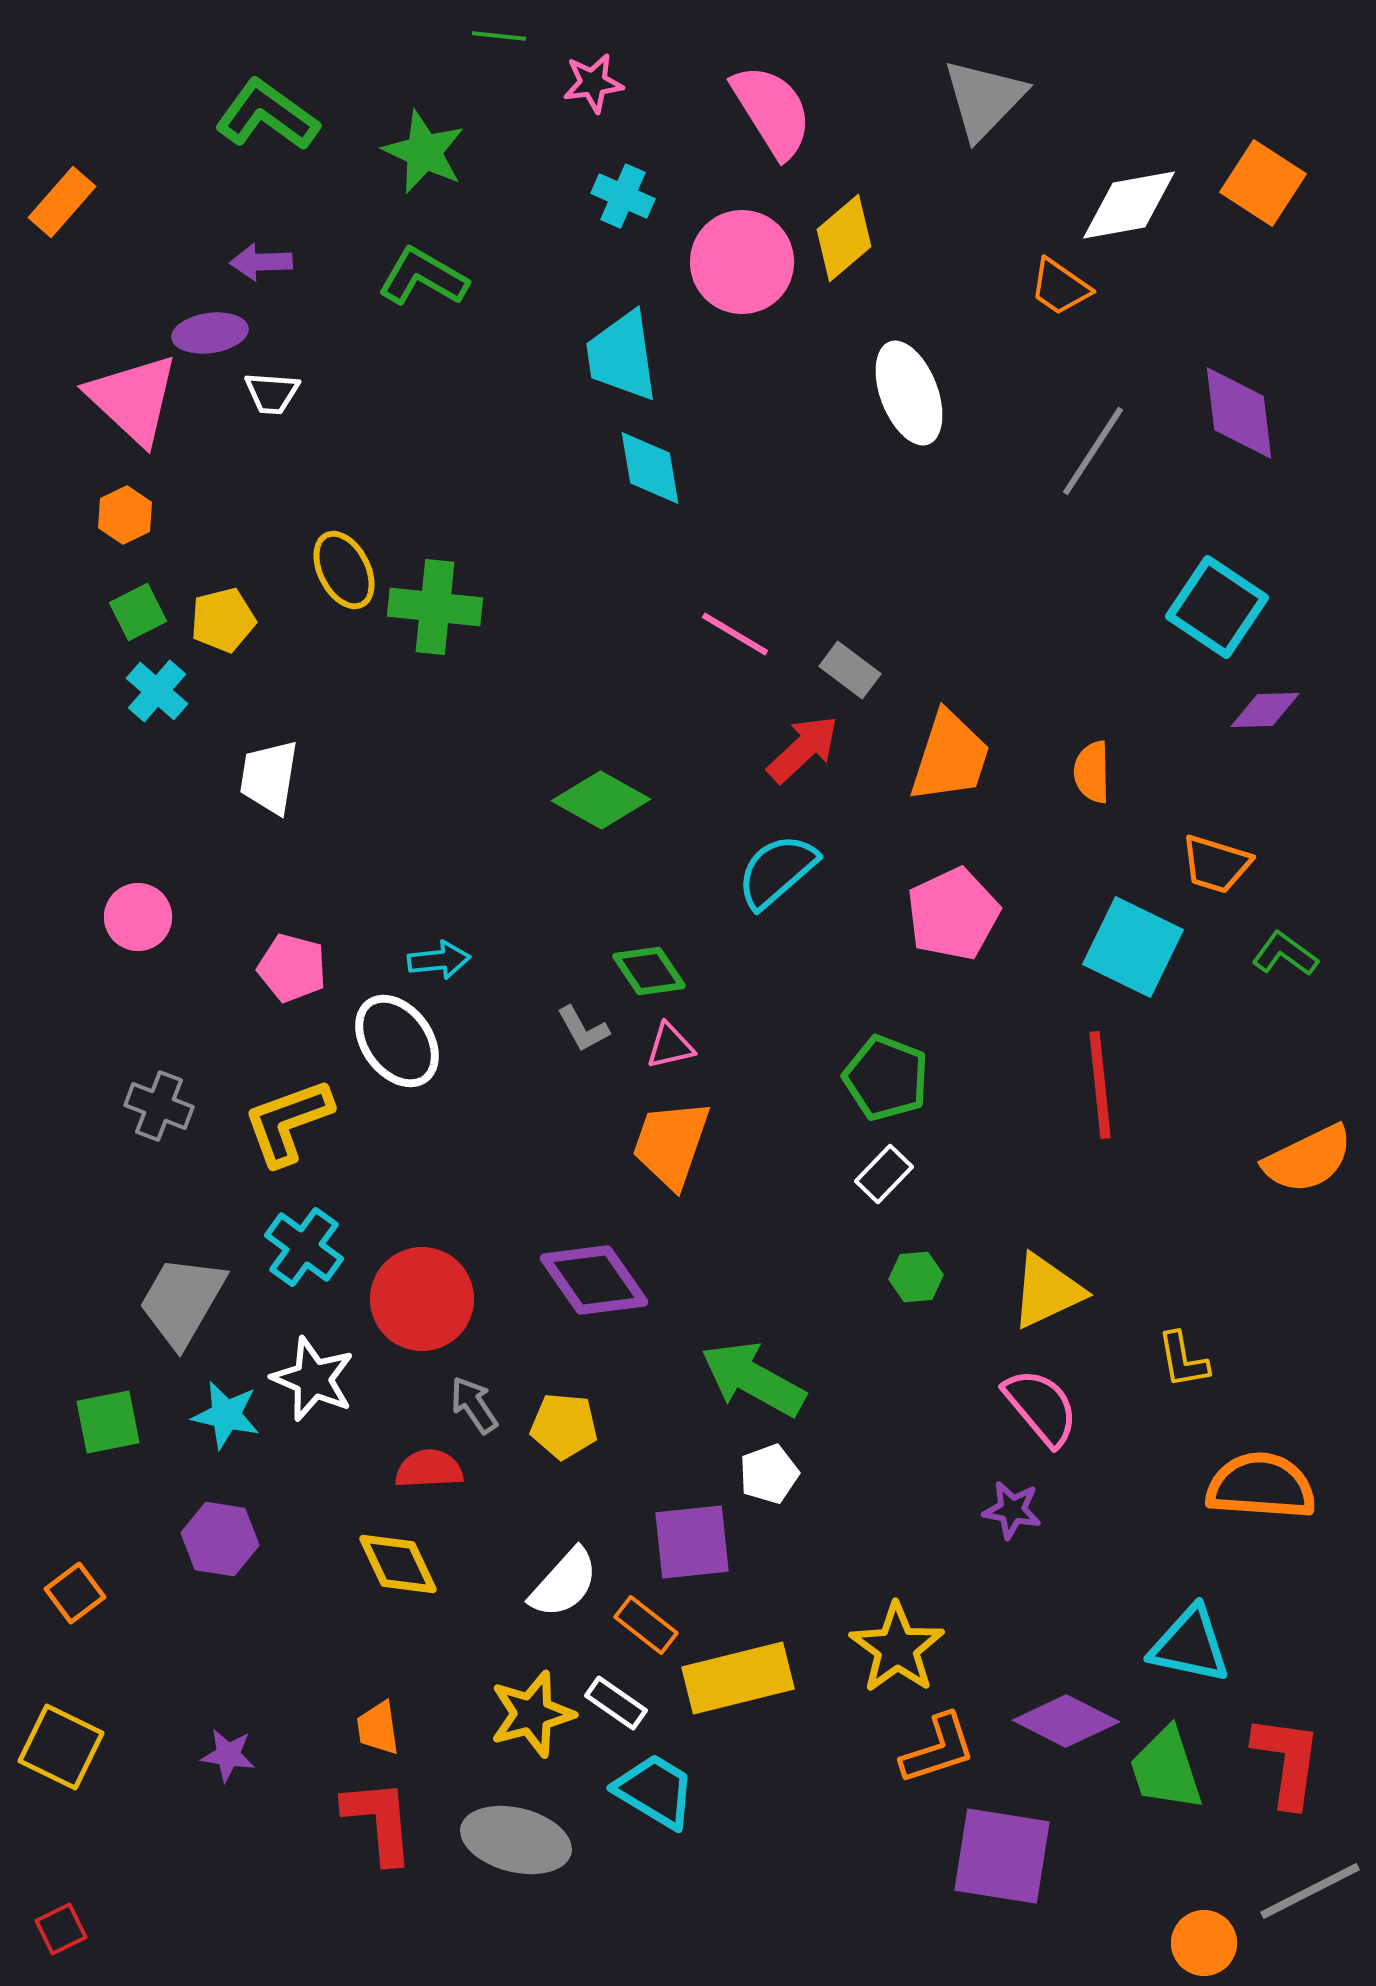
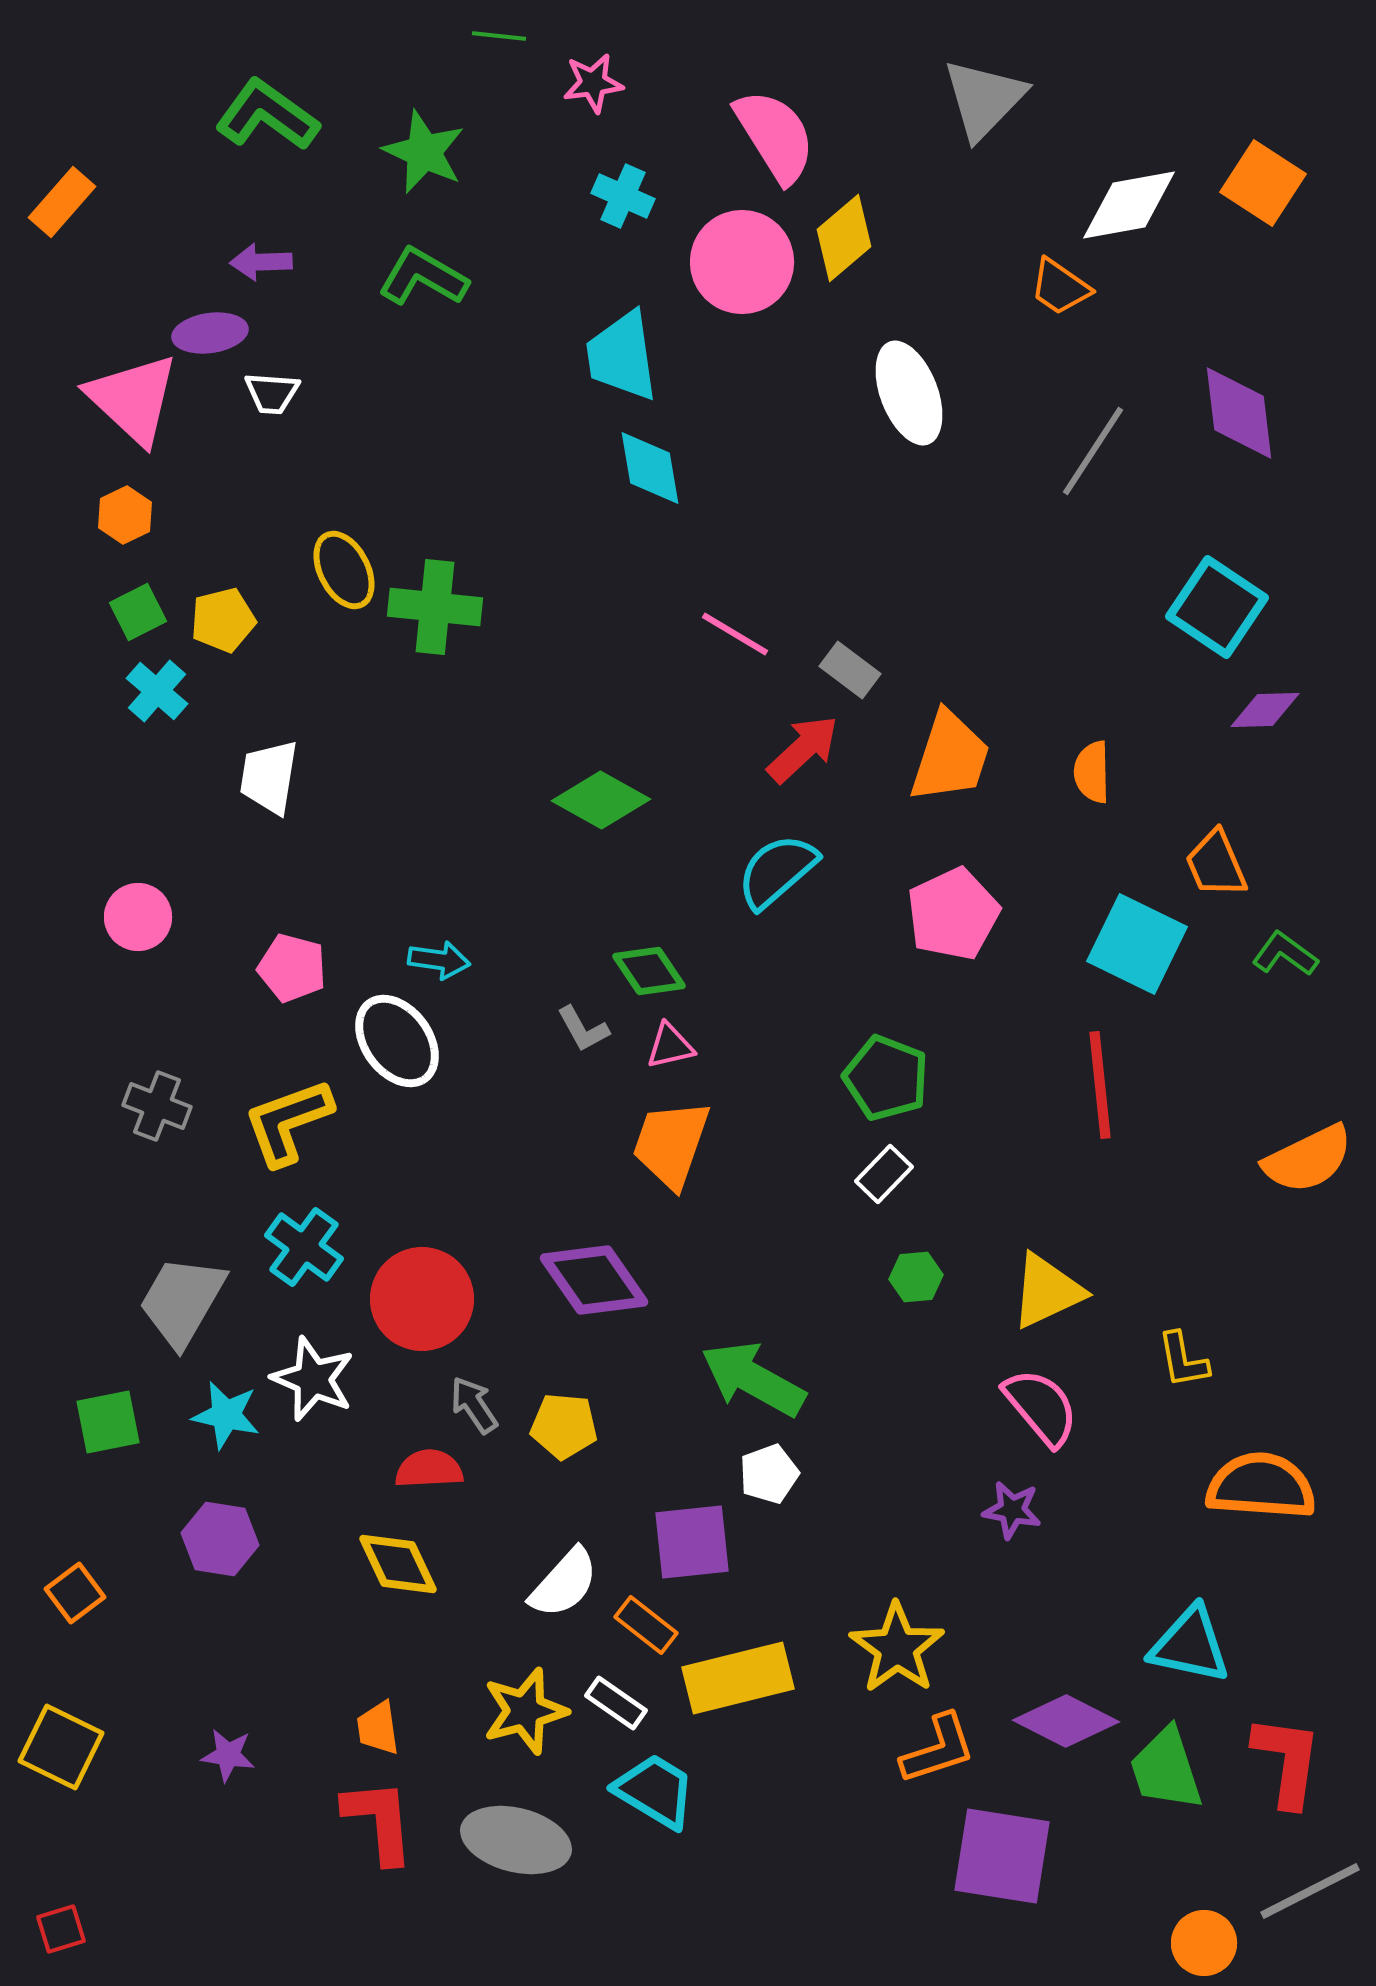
pink semicircle at (772, 111): moved 3 px right, 25 px down
orange trapezoid at (1216, 864): rotated 50 degrees clockwise
cyan square at (1133, 947): moved 4 px right, 3 px up
cyan arrow at (439, 960): rotated 14 degrees clockwise
gray cross at (159, 1106): moved 2 px left
yellow star at (532, 1714): moved 7 px left, 3 px up
red square at (61, 1929): rotated 9 degrees clockwise
